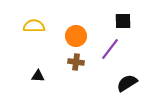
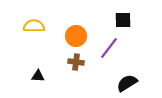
black square: moved 1 px up
purple line: moved 1 px left, 1 px up
